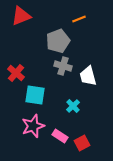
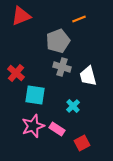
gray cross: moved 1 px left, 1 px down
pink rectangle: moved 3 px left, 7 px up
